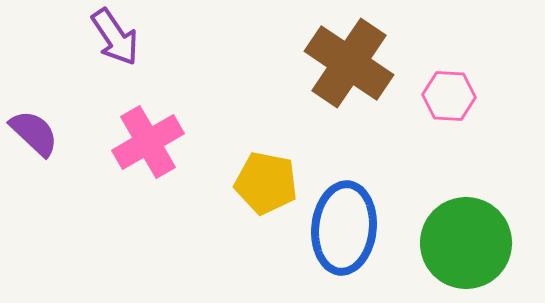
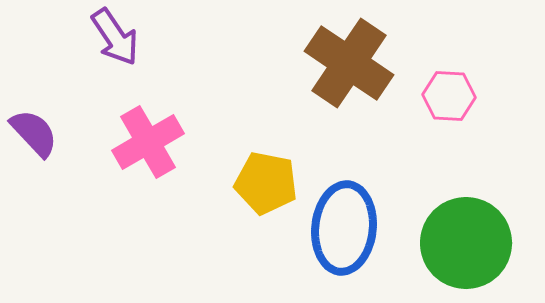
purple semicircle: rotated 4 degrees clockwise
